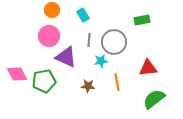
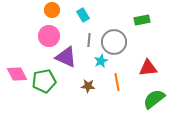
cyan star: rotated 16 degrees counterclockwise
